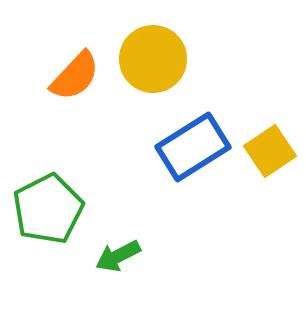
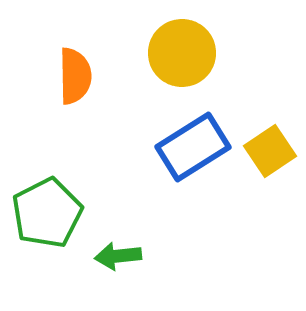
yellow circle: moved 29 px right, 6 px up
orange semicircle: rotated 44 degrees counterclockwise
green pentagon: moved 1 px left, 4 px down
green arrow: rotated 21 degrees clockwise
